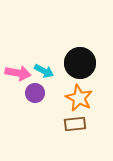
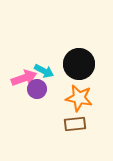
black circle: moved 1 px left, 1 px down
pink arrow: moved 6 px right, 5 px down; rotated 30 degrees counterclockwise
purple circle: moved 2 px right, 4 px up
orange star: rotated 16 degrees counterclockwise
